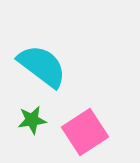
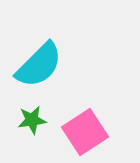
cyan semicircle: moved 3 px left, 1 px up; rotated 98 degrees clockwise
